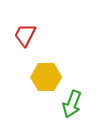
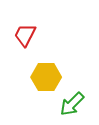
green arrow: rotated 24 degrees clockwise
